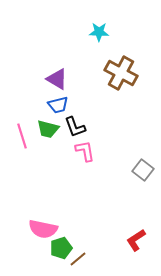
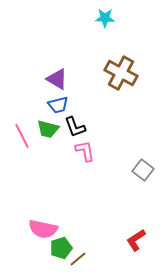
cyan star: moved 6 px right, 14 px up
pink line: rotated 10 degrees counterclockwise
